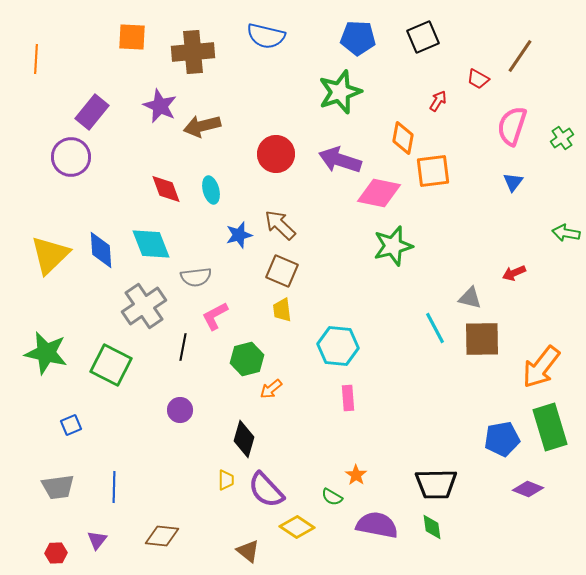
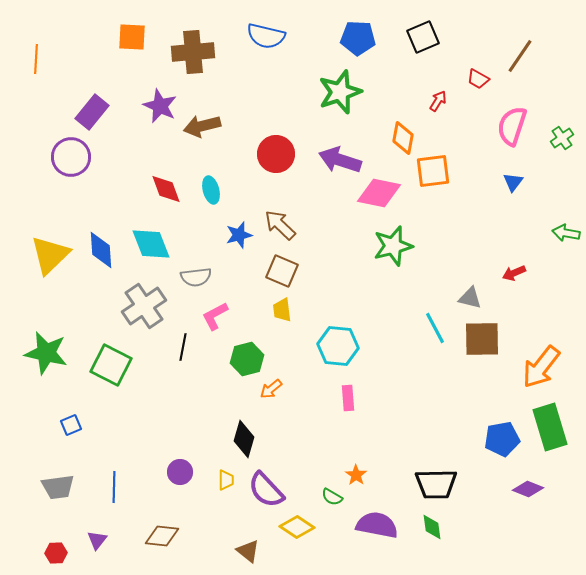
purple circle at (180, 410): moved 62 px down
